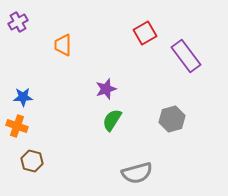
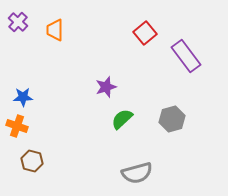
purple cross: rotated 18 degrees counterclockwise
red square: rotated 10 degrees counterclockwise
orange trapezoid: moved 8 px left, 15 px up
purple star: moved 2 px up
green semicircle: moved 10 px right, 1 px up; rotated 15 degrees clockwise
